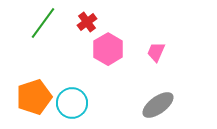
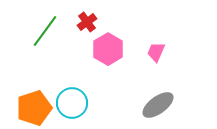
green line: moved 2 px right, 8 px down
orange pentagon: moved 11 px down
